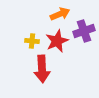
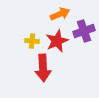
red arrow: moved 1 px right, 1 px up
